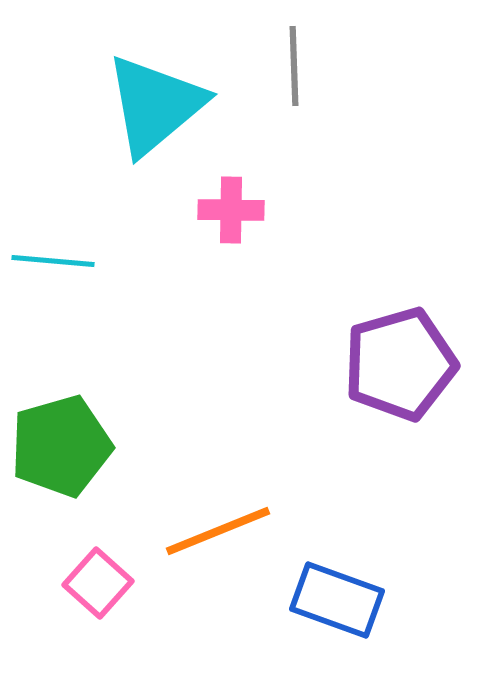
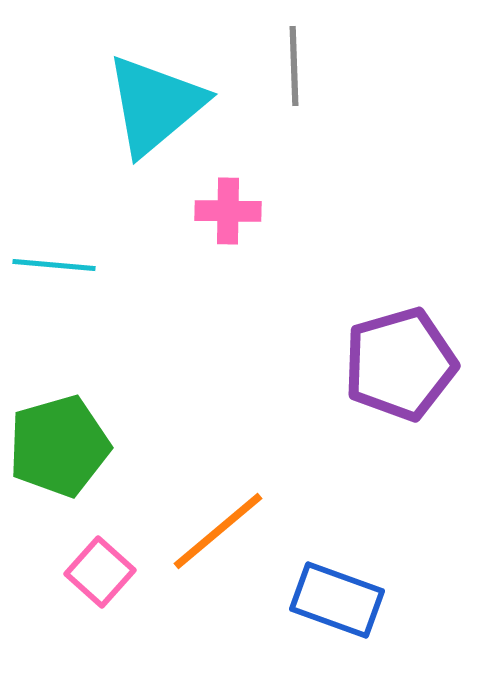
pink cross: moved 3 px left, 1 px down
cyan line: moved 1 px right, 4 px down
green pentagon: moved 2 px left
orange line: rotated 18 degrees counterclockwise
pink square: moved 2 px right, 11 px up
